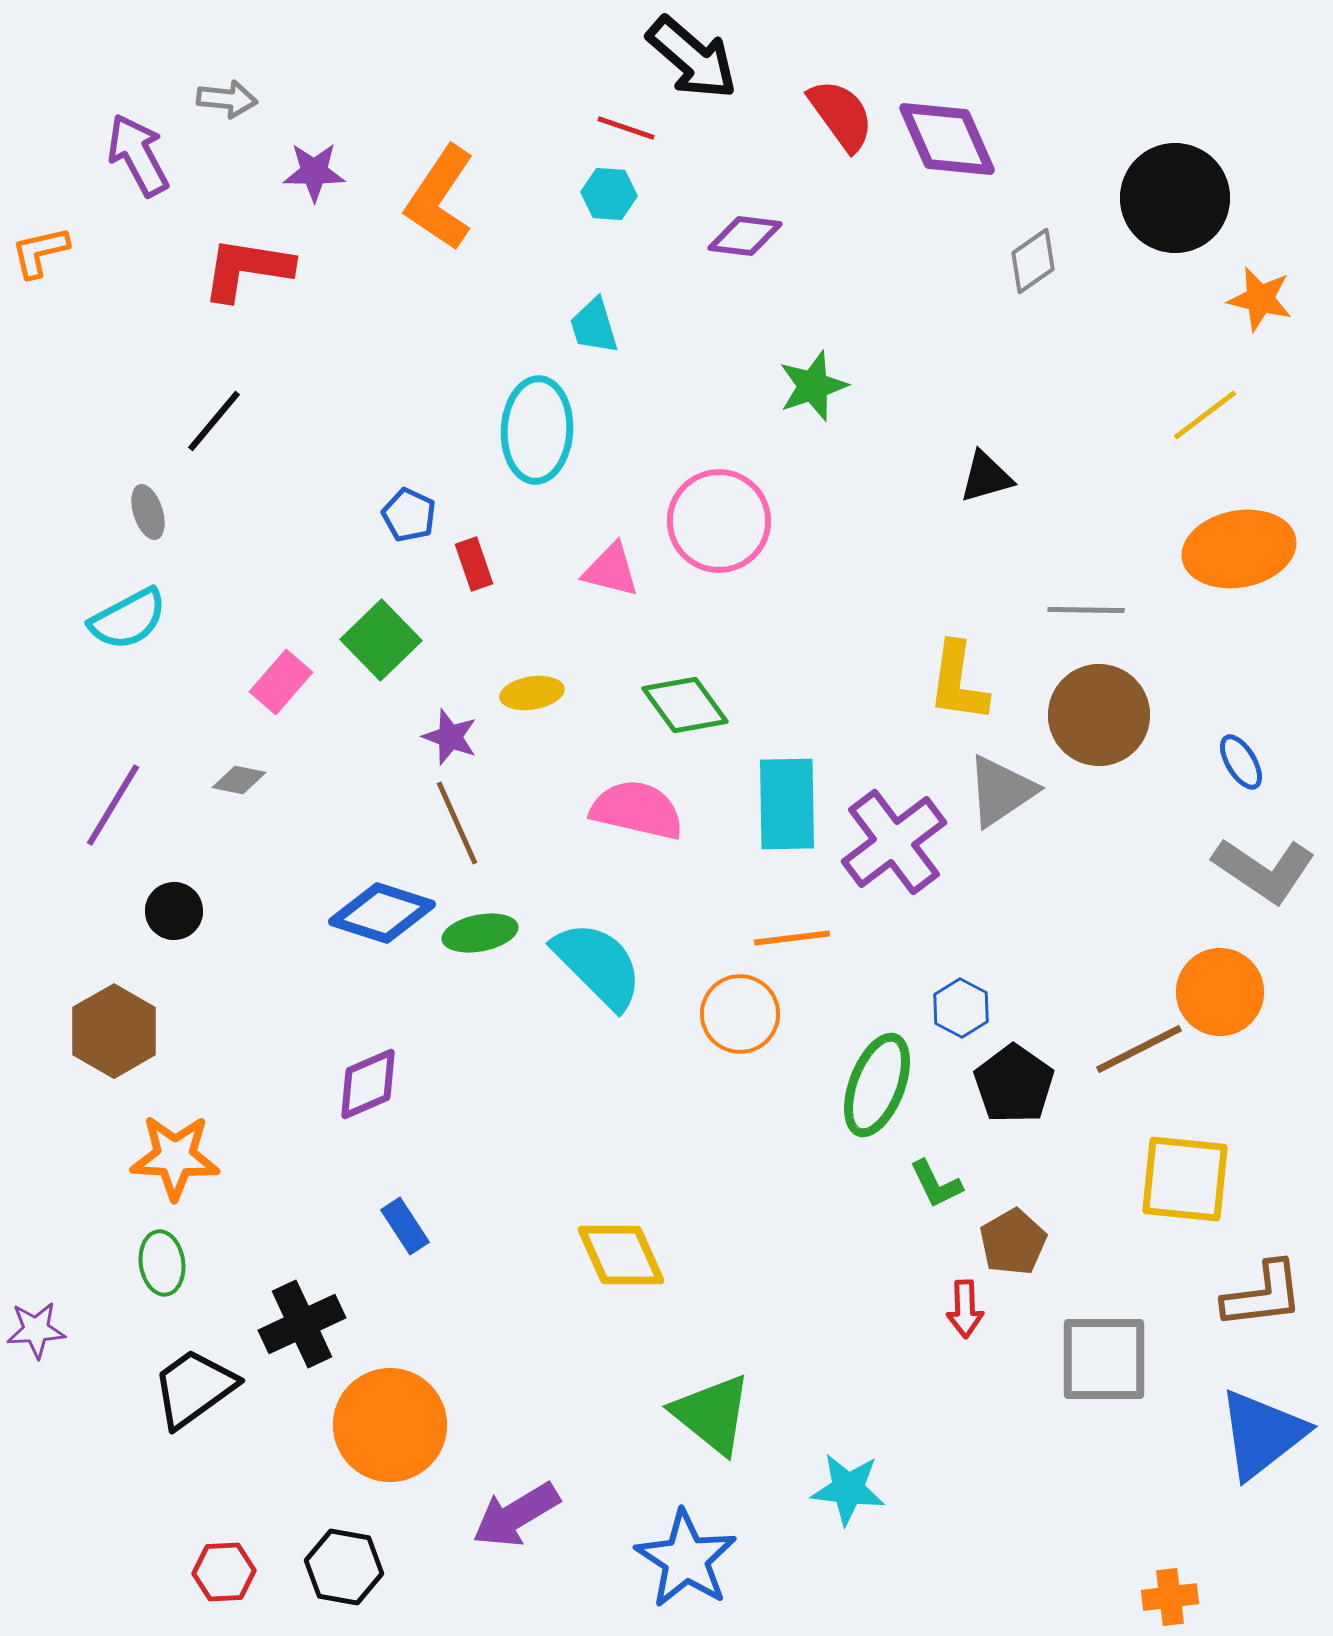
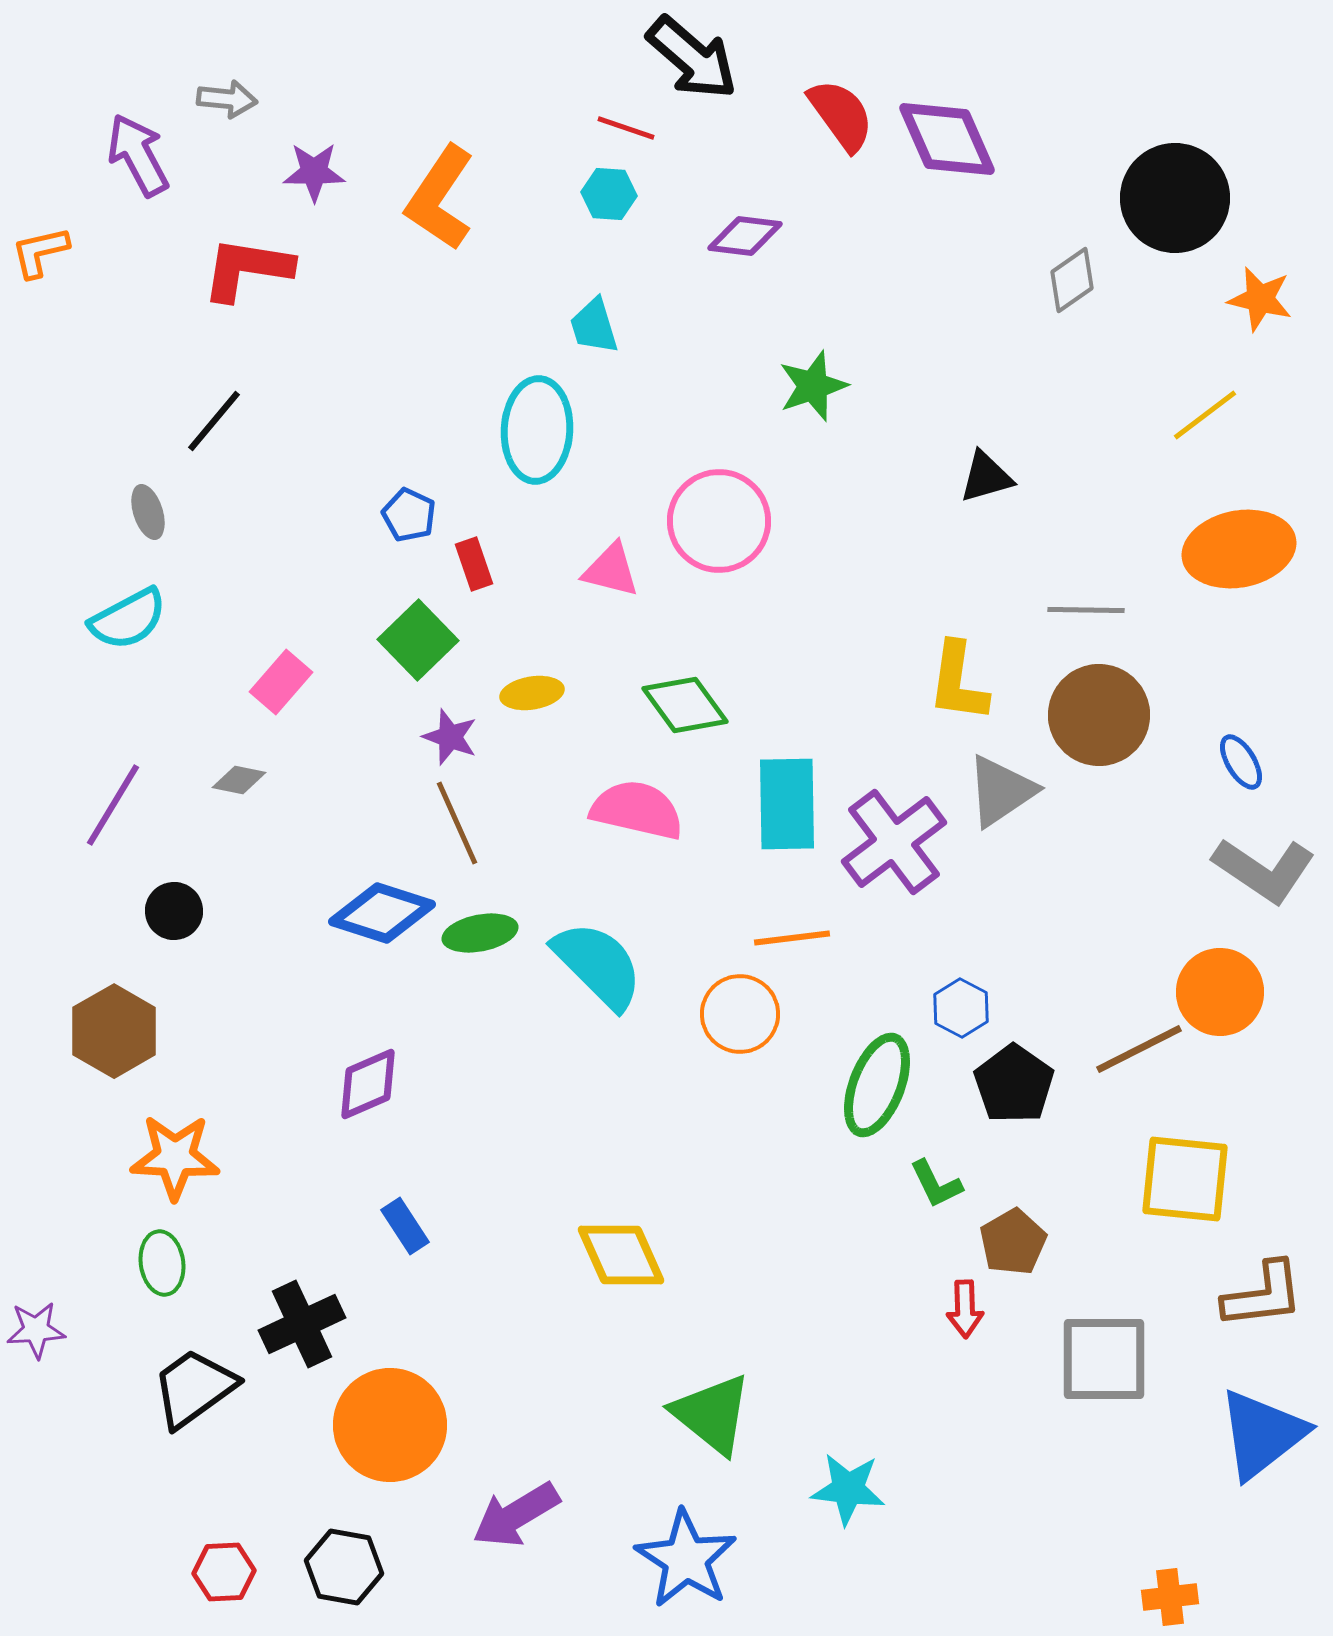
gray diamond at (1033, 261): moved 39 px right, 19 px down
green square at (381, 640): moved 37 px right
